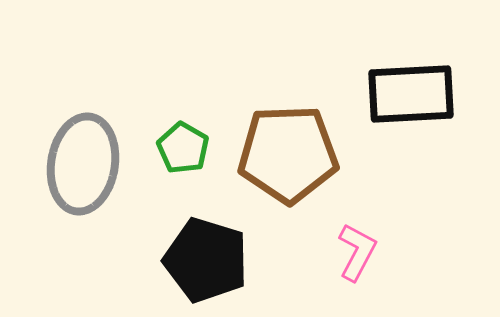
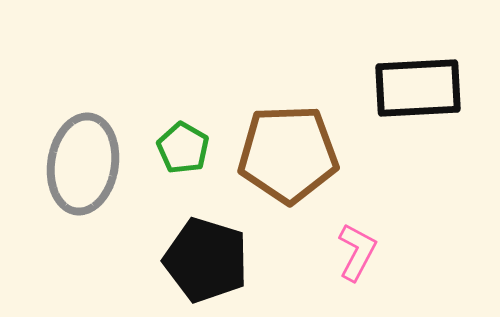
black rectangle: moved 7 px right, 6 px up
